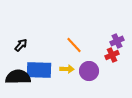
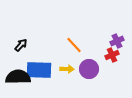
purple circle: moved 2 px up
